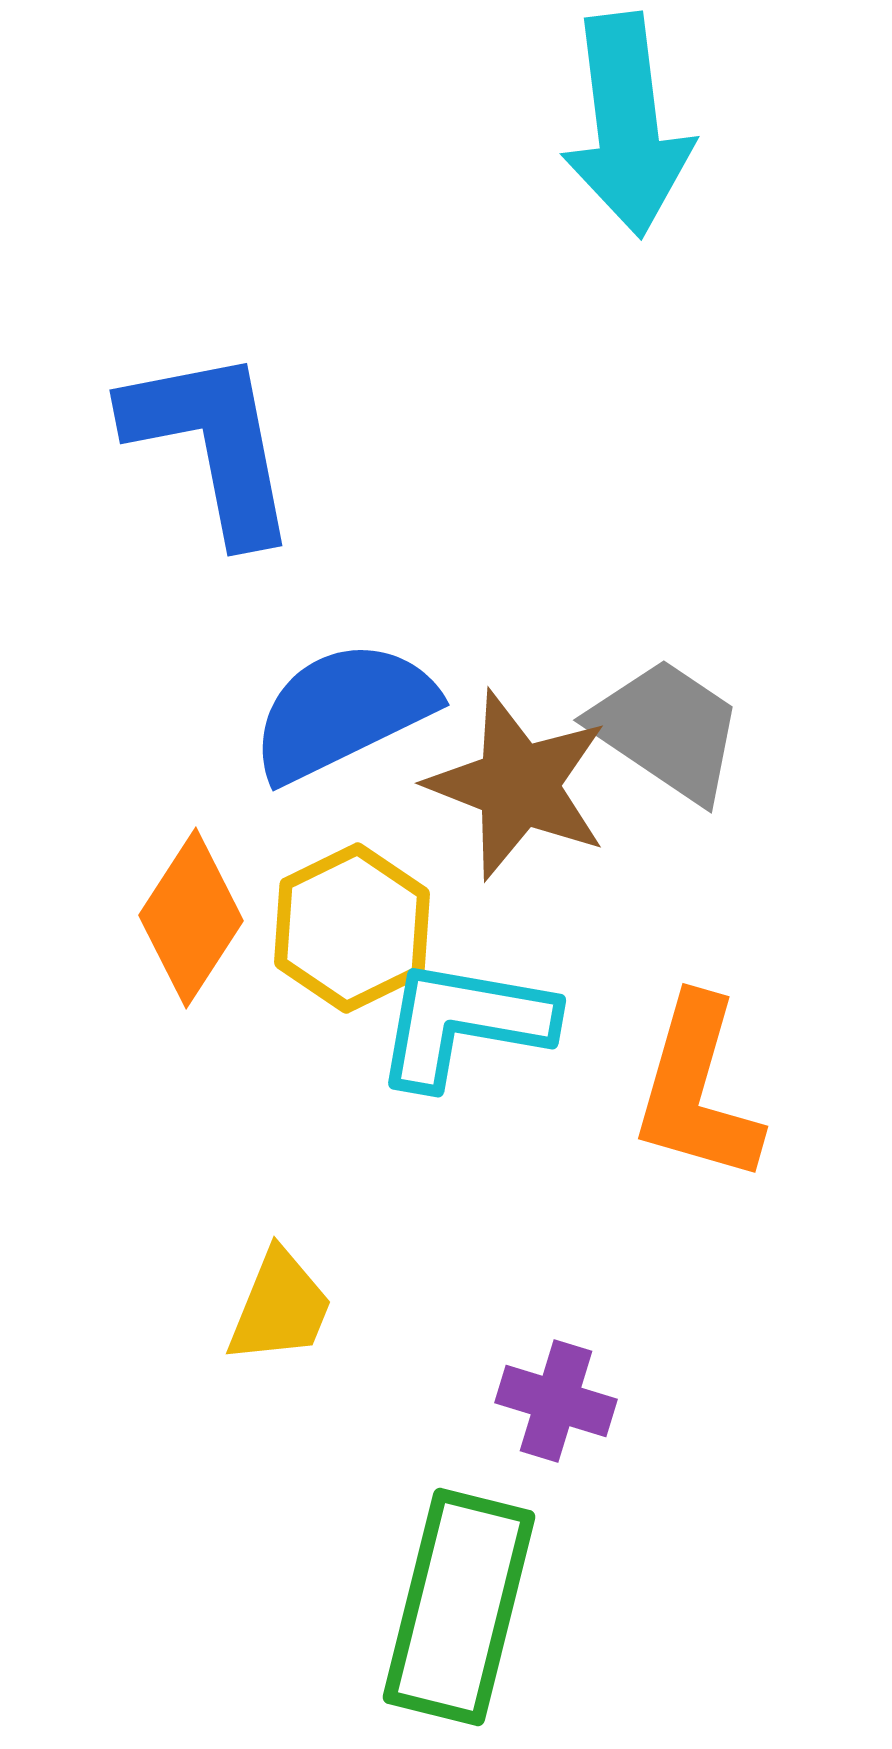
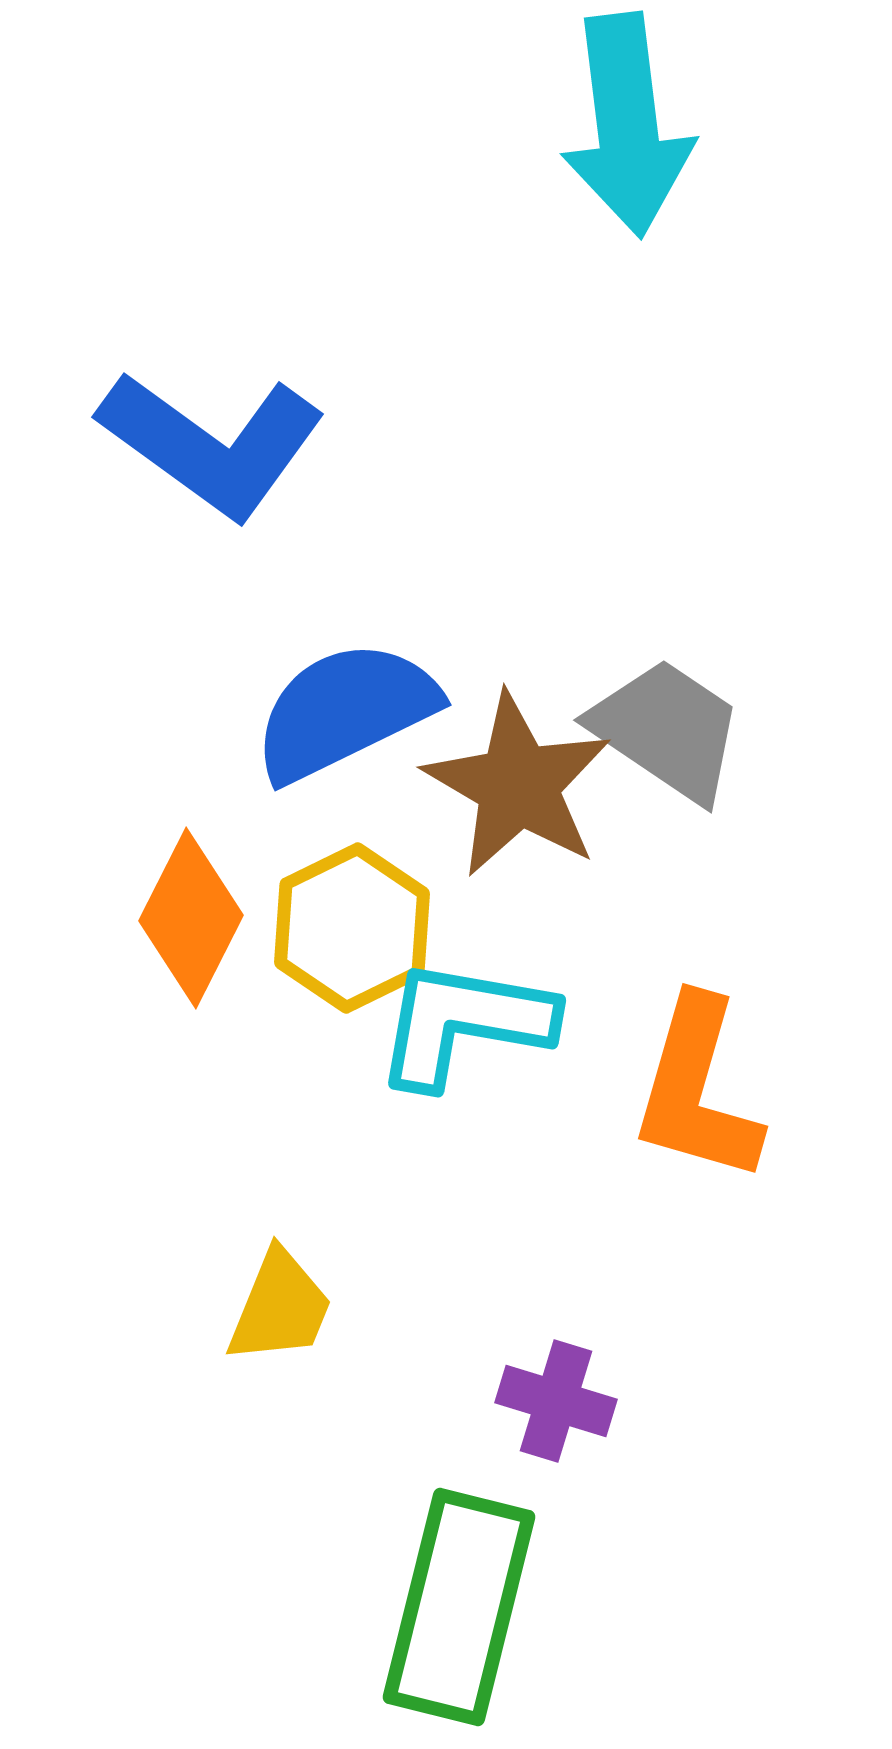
blue L-shape: rotated 137 degrees clockwise
blue semicircle: moved 2 px right
brown star: rotated 9 degrees clockwise
orange diamond: rotated 6 degrees counterclockwise
